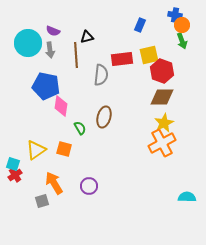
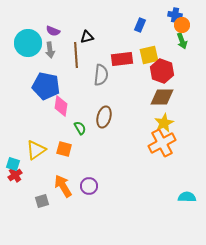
orange arrow: moved 9 px right, 3 px down
